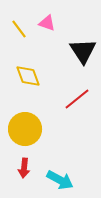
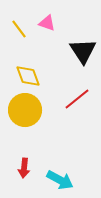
yellow circle: moved 19 px up
